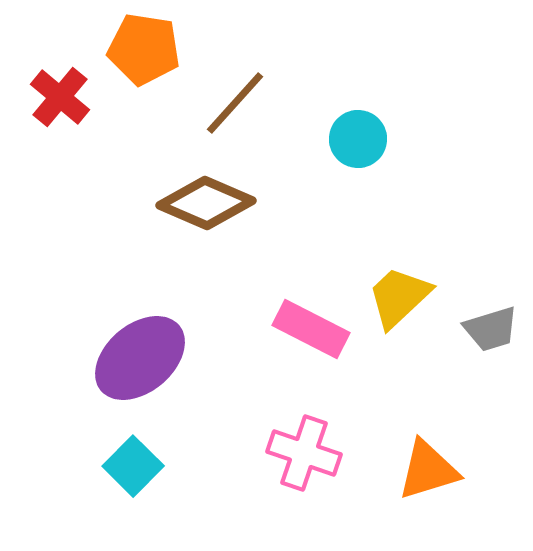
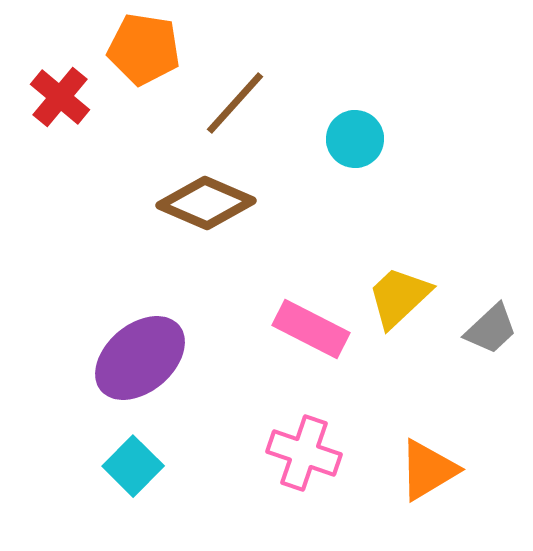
cyan circle: moved 3 px left
gray trapezoid: rotated 26 degrees counterclockwise
orange triangle: rotated 14 degrees counterclockwise
